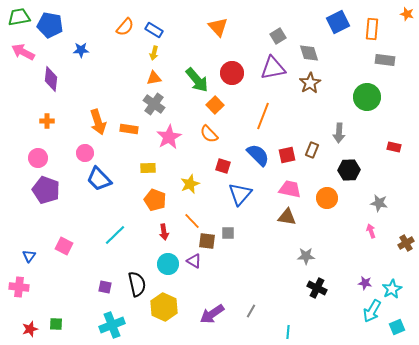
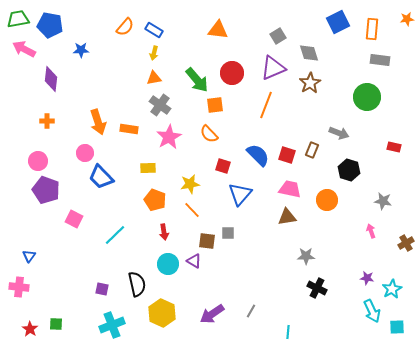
orange star at (407, 14): moved 5 px down; rotated 24 degrees counterclockwise
green trapezoid at (19, 17): moved 1 px left, 2 px down
orange triangle at (218, 27): moved 3 px down; rotated 40 degrees counterclockwise
pink arrow at (23, 52): moved 1 px right, 3 px up
gray rectangle at (385, 60): moved 5 px left
purple triangle at (273, 68): rotated 12 degrees counterclockwise
gray cross at (154, 104): moved 6 px right, 1 px down
orange square at (215, 105): rotated 36 degrees clockwise
orange line at (263, 116): moved 3 px right, 11 px up
gray arrow at (339, 133): rotated 72 degrees counterclockwise
red square at (287, 155): rotated 30 degrees clockwise
pink circle at (38, 158): moved 3 px down
black hexagon at (349, 170): rotated 20 degrees clockwise
blue trapezoid at (99, 179): moved 2 px right, 2 px up
yellow star at (190, 184): rotated 12 degrees clockwise
orange circle at (327, 198): moved 2 px down
gray star at (379, 203): moved 4 px right, 2 px up
brown triangle at (287, 217): rotated 18 degrees counterclockwise
orange line at (192, 221): moved 11 px up
pink square at (64, 246): moved 10 px right, 27 px up
purple star at (365, 283): moved 2 px right, 5 px up
purple square at (105, 287): moved 3 px left, 2 px down
yellow hexagon at (164, 307): moved 2 px left, 6 px down
cyan arrow at (372, 311): rotated 55 degrees counterclockwise
cyan square at (397, 327): rotated 21 degrees clockwise
red star at (30, 329): rotated 21 degrees counterclockwise
